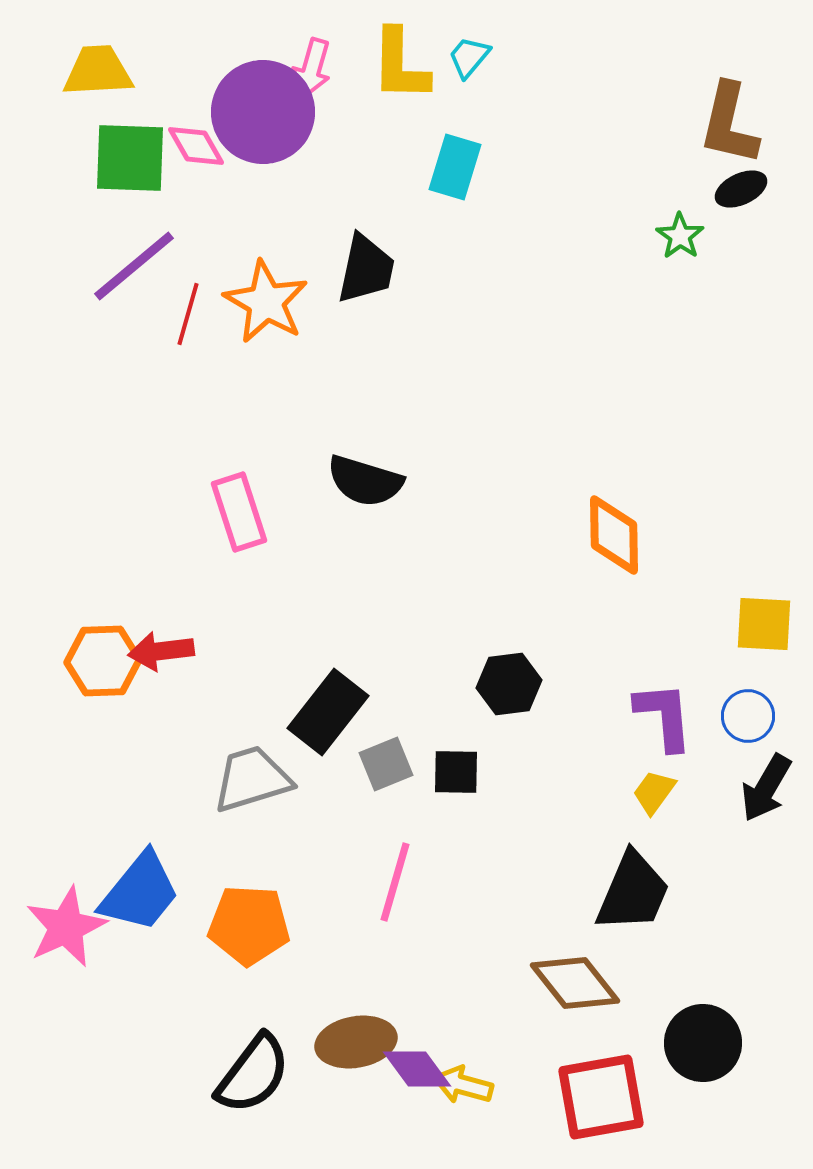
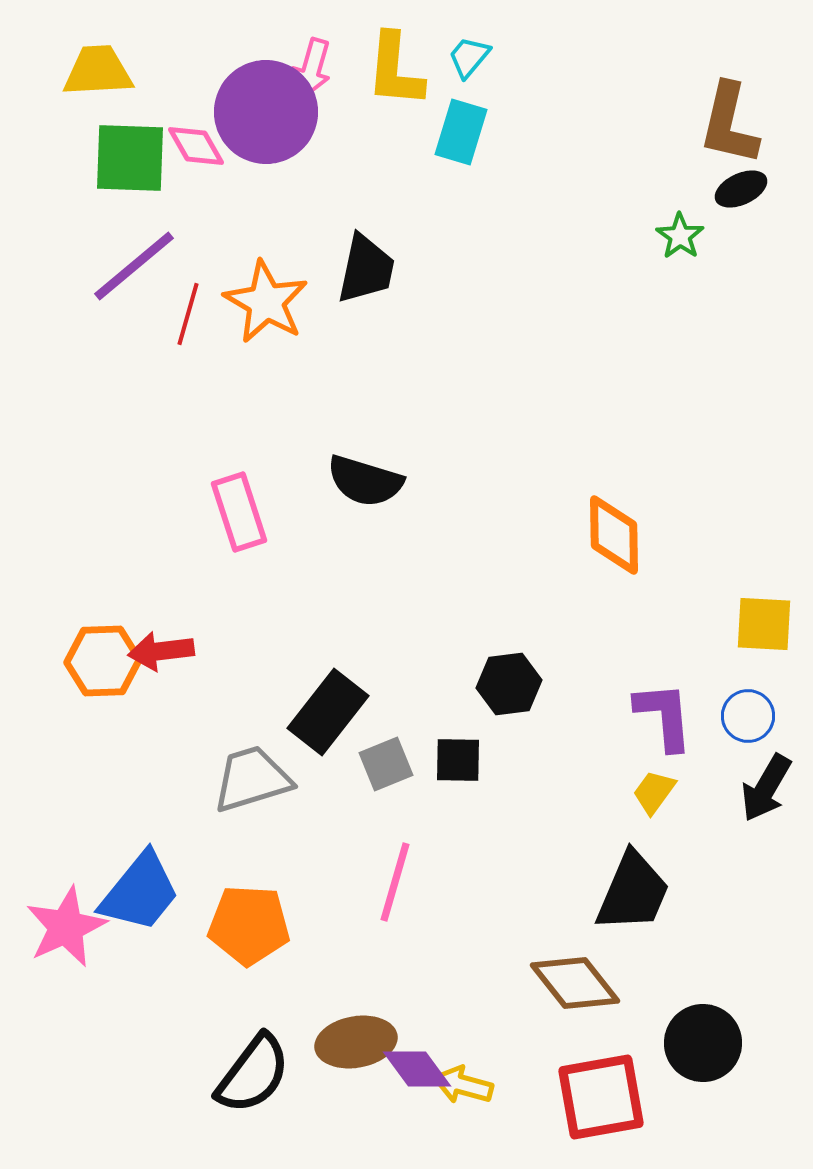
yellow L-shape at (400, 65): moved 5 px left, 5 px down; rotated 4 degrees clockwise
purple circle at (263, 112): moved 3 px right
cyan rectangle at (455, 167): moved 6 px right, 35 px up
black square at (456, 772): moved 2 px right, 12 px up
